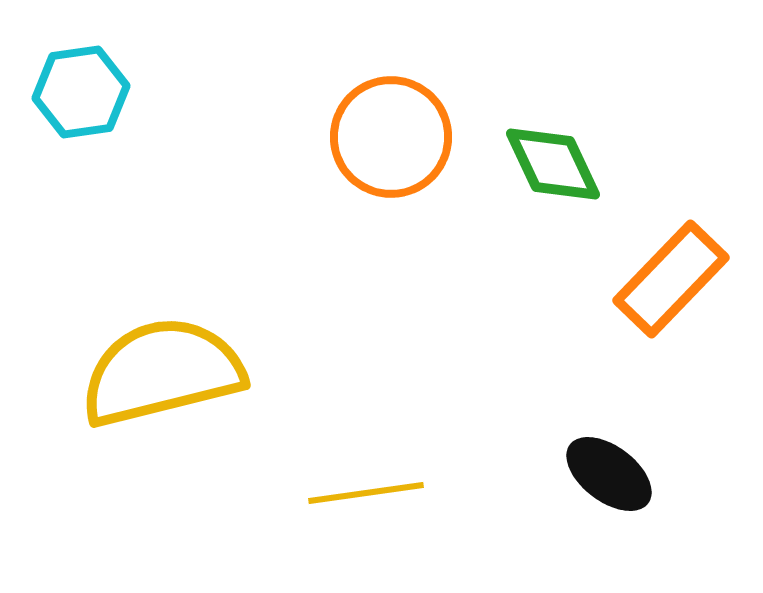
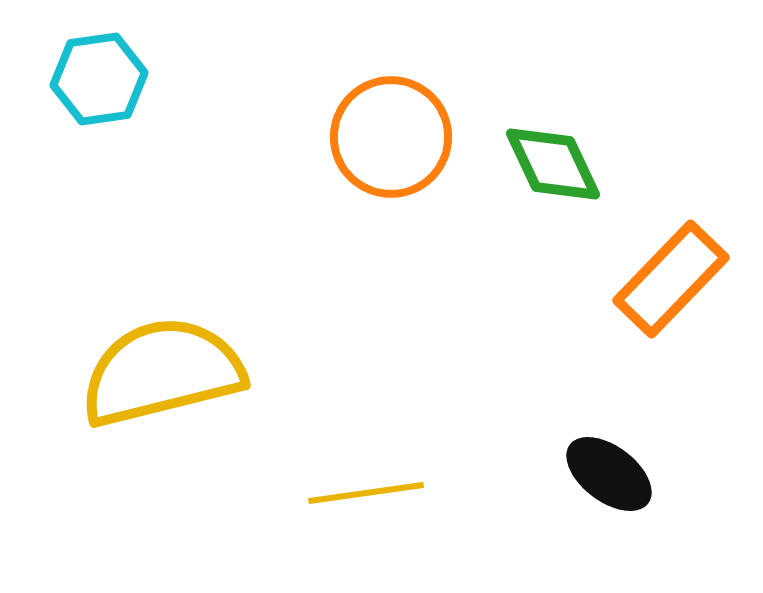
cyan hexagon: moved 18 px right, 13 px up
